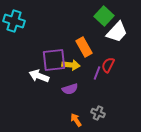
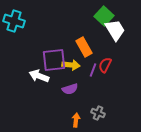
white trapezoid: moved 2 px left, 2 px up; rotated 75 degrees counterclockwise
red semicircle: moved 3 px left
purple line: moved 4 px left, 3 px up
orange arrow: rotated 40 degrees clockwise
